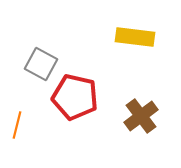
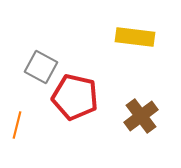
gray square: moved 3 px down
